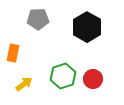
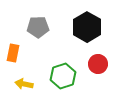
gray pentagon: moved 8 px down
red circle: moved 5 px right, 15 px up
yellow arrow: rotated 132 degrees counterclockwise
